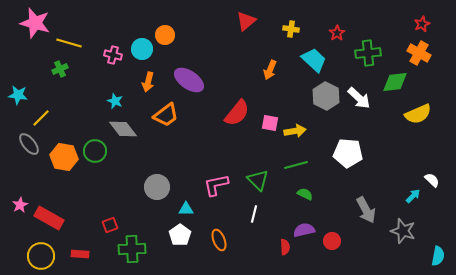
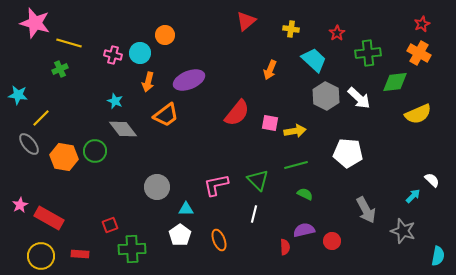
cyan circle at (142, 49): moved 2 px left, 4 px down
purple ellipse at (189, 80): rotated 56 degrees counterclockwise
